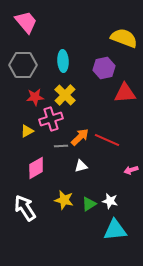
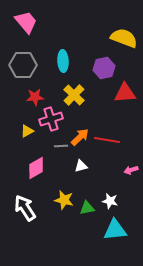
yellow cross: moved 9 px right
red line: rotated 15 degrees counterclockwise
green triangle: moved 2 px left, 4 px down; rotated 21 degrees clockwise
